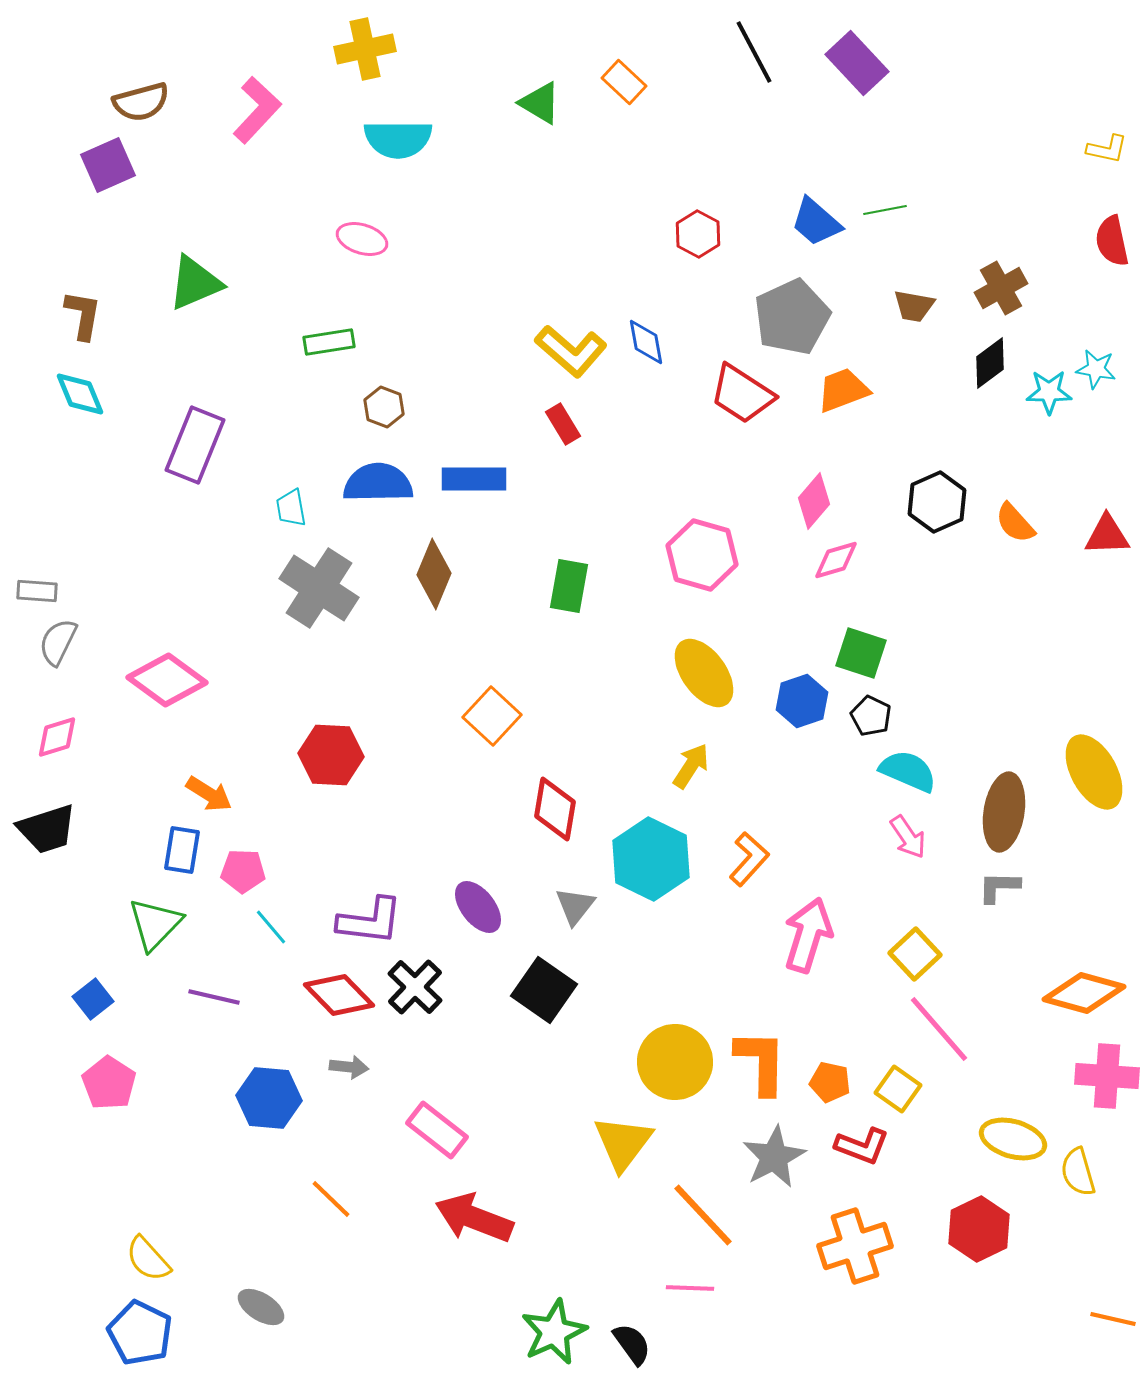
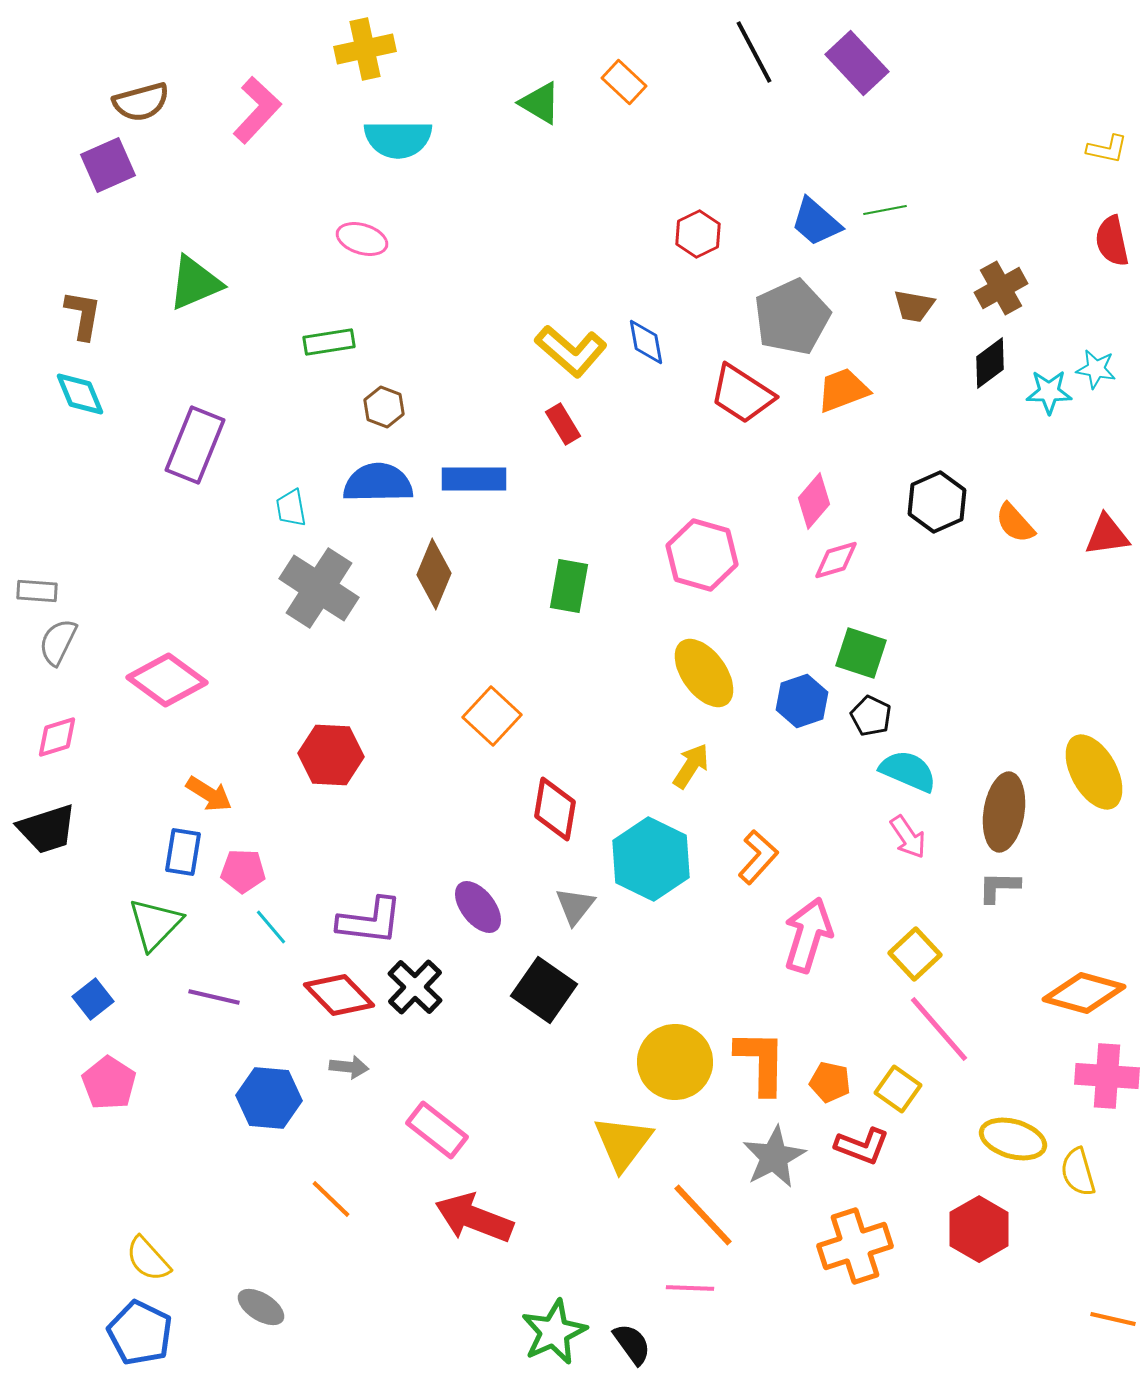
red hexagon at (698, 234): rotated 6 degrees clockwise
red triangle at (1107, 535): rotated 6 degrees counterclockwise
blue rectangle at (182, 850): moved 1 px right, 2 px down
orange L-shape at (749, 859): moved 9 px right, 2 px up
red hexagon at (979, 1229): rotated 4 degrees counterclockwise
